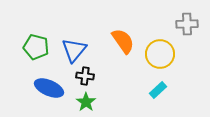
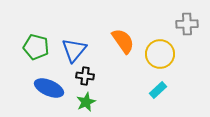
green star: rotated 12 degrees clockwise
